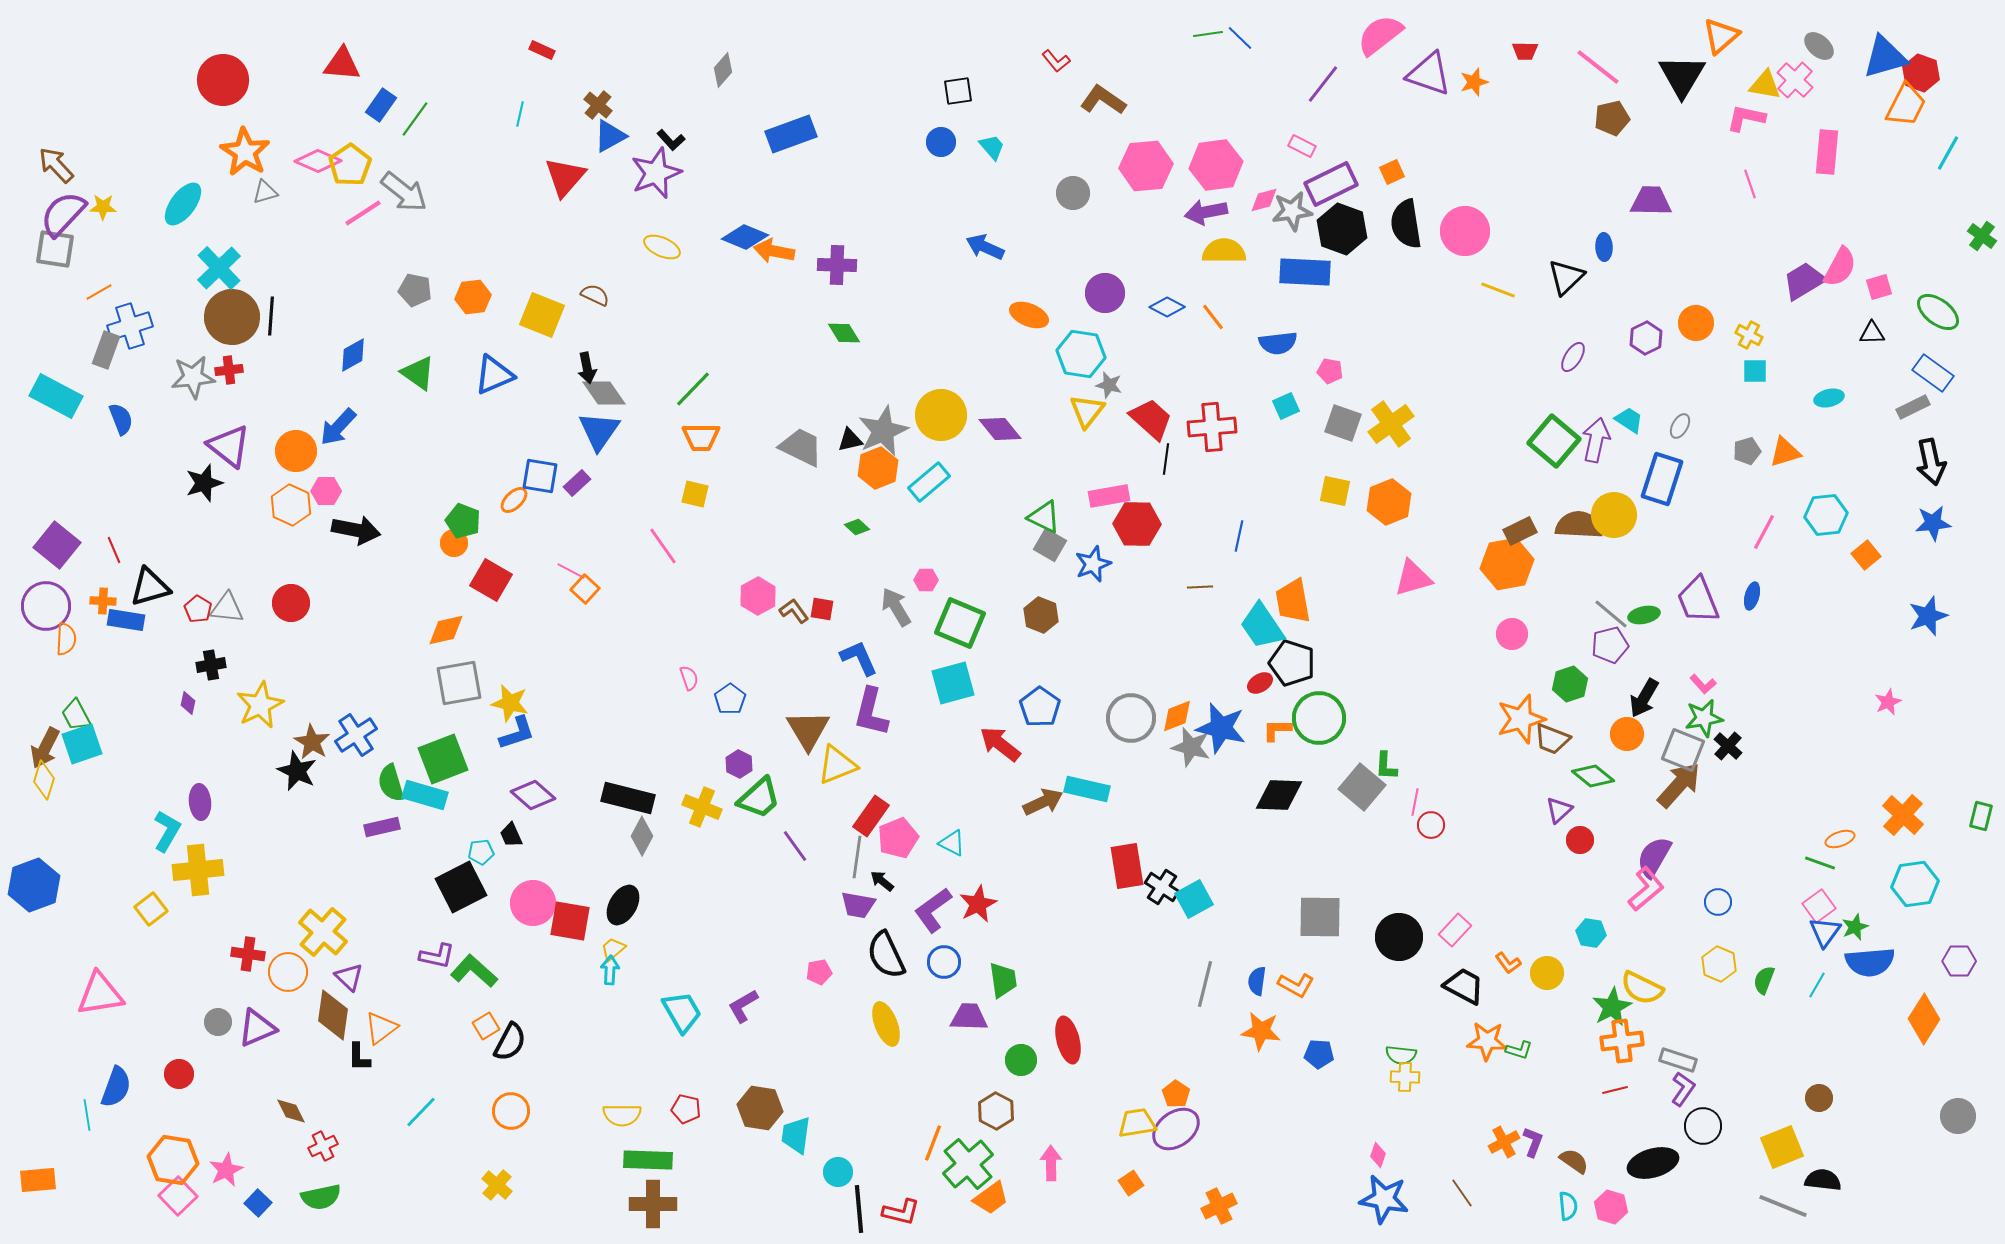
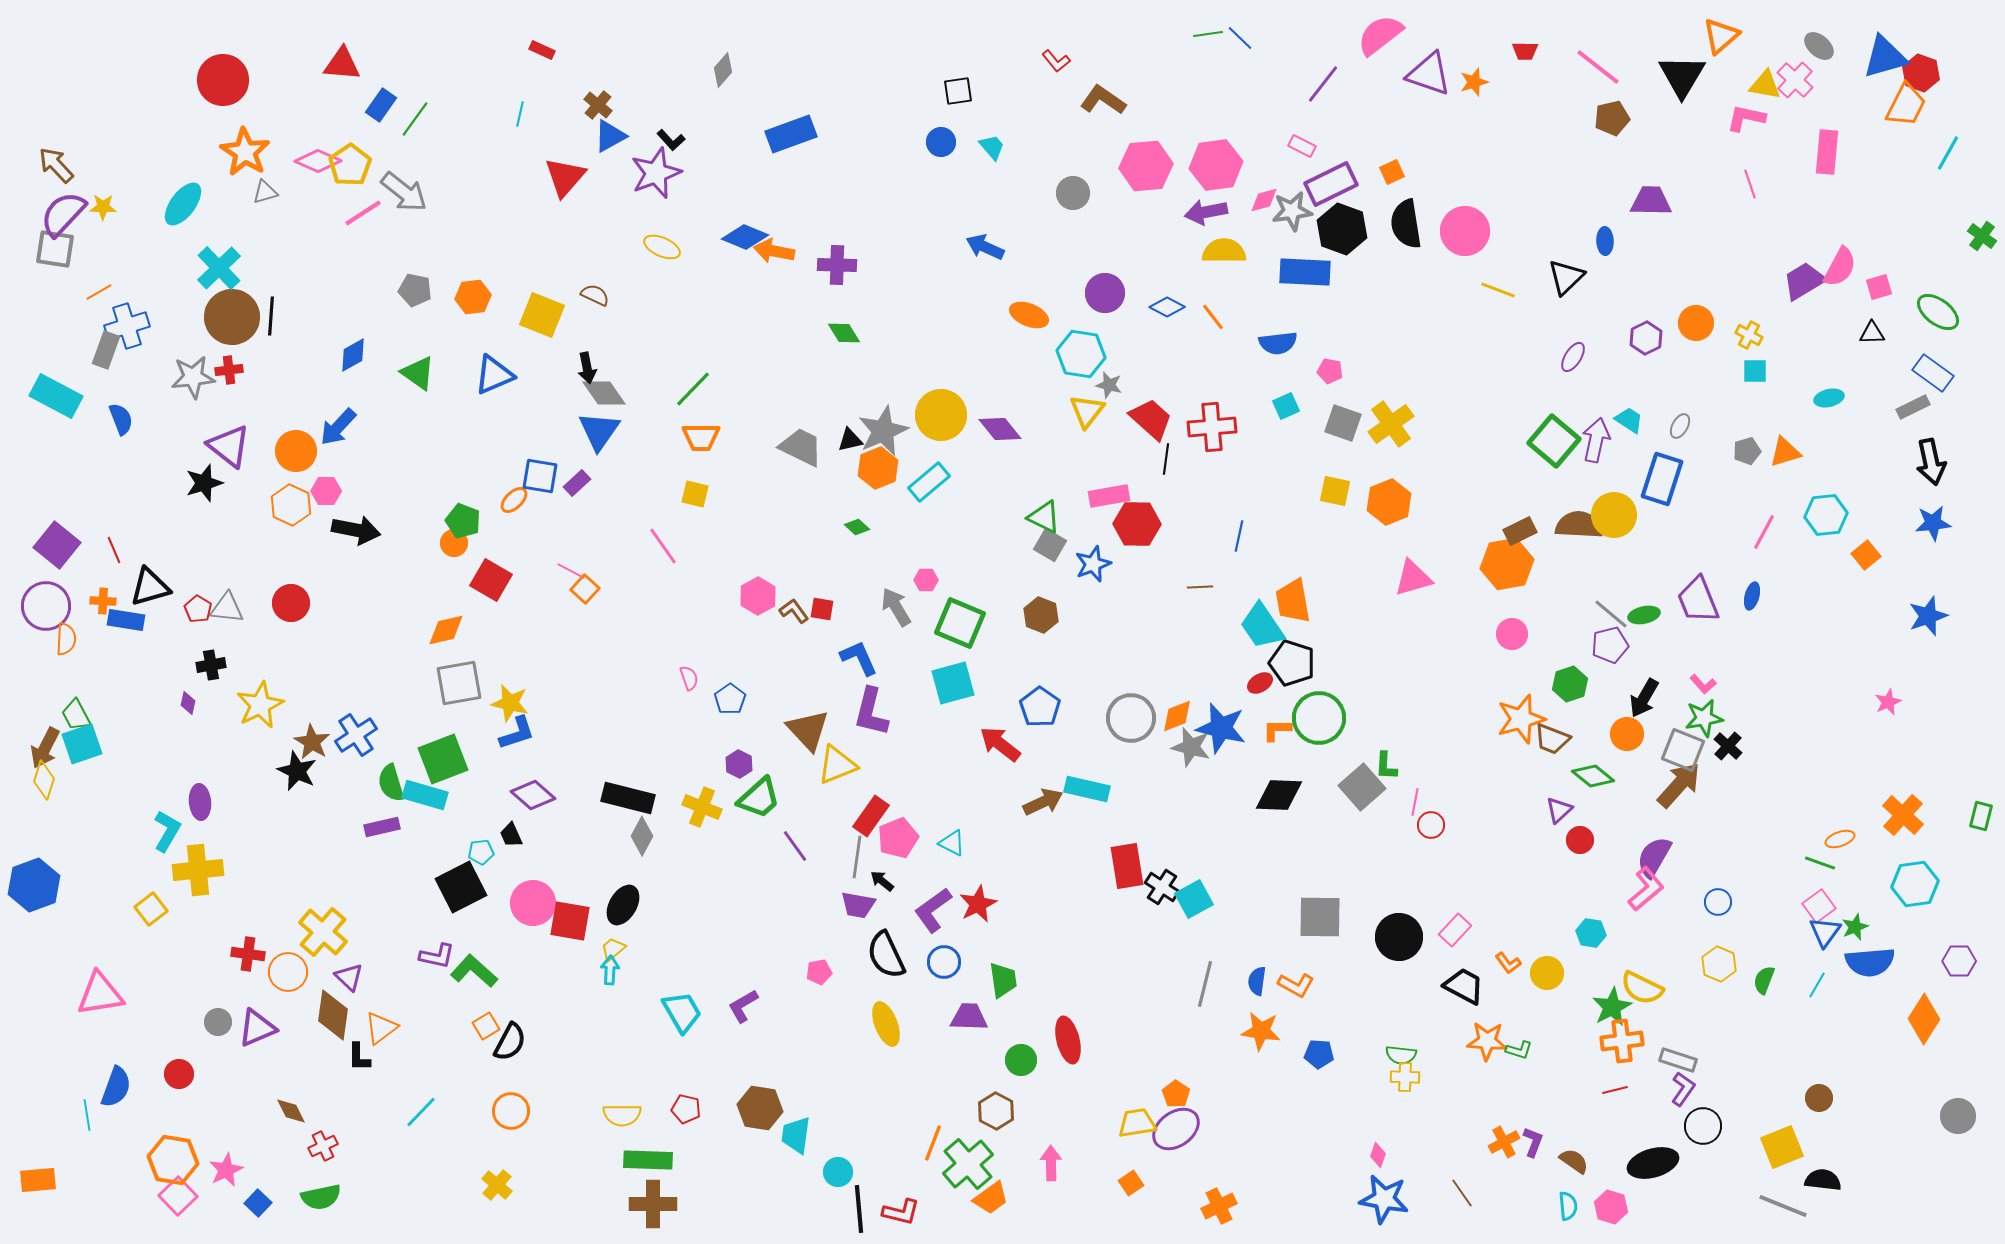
blue ellipse at (1604, 247): moved 1 px right, 6 px up
blue cross at (130, 326): moved 3 px left
brown triangle at (808, 730): rotated 12 degrees counterclockwise
gray square at (1362, 787): rotated 9 degrees clockwise
